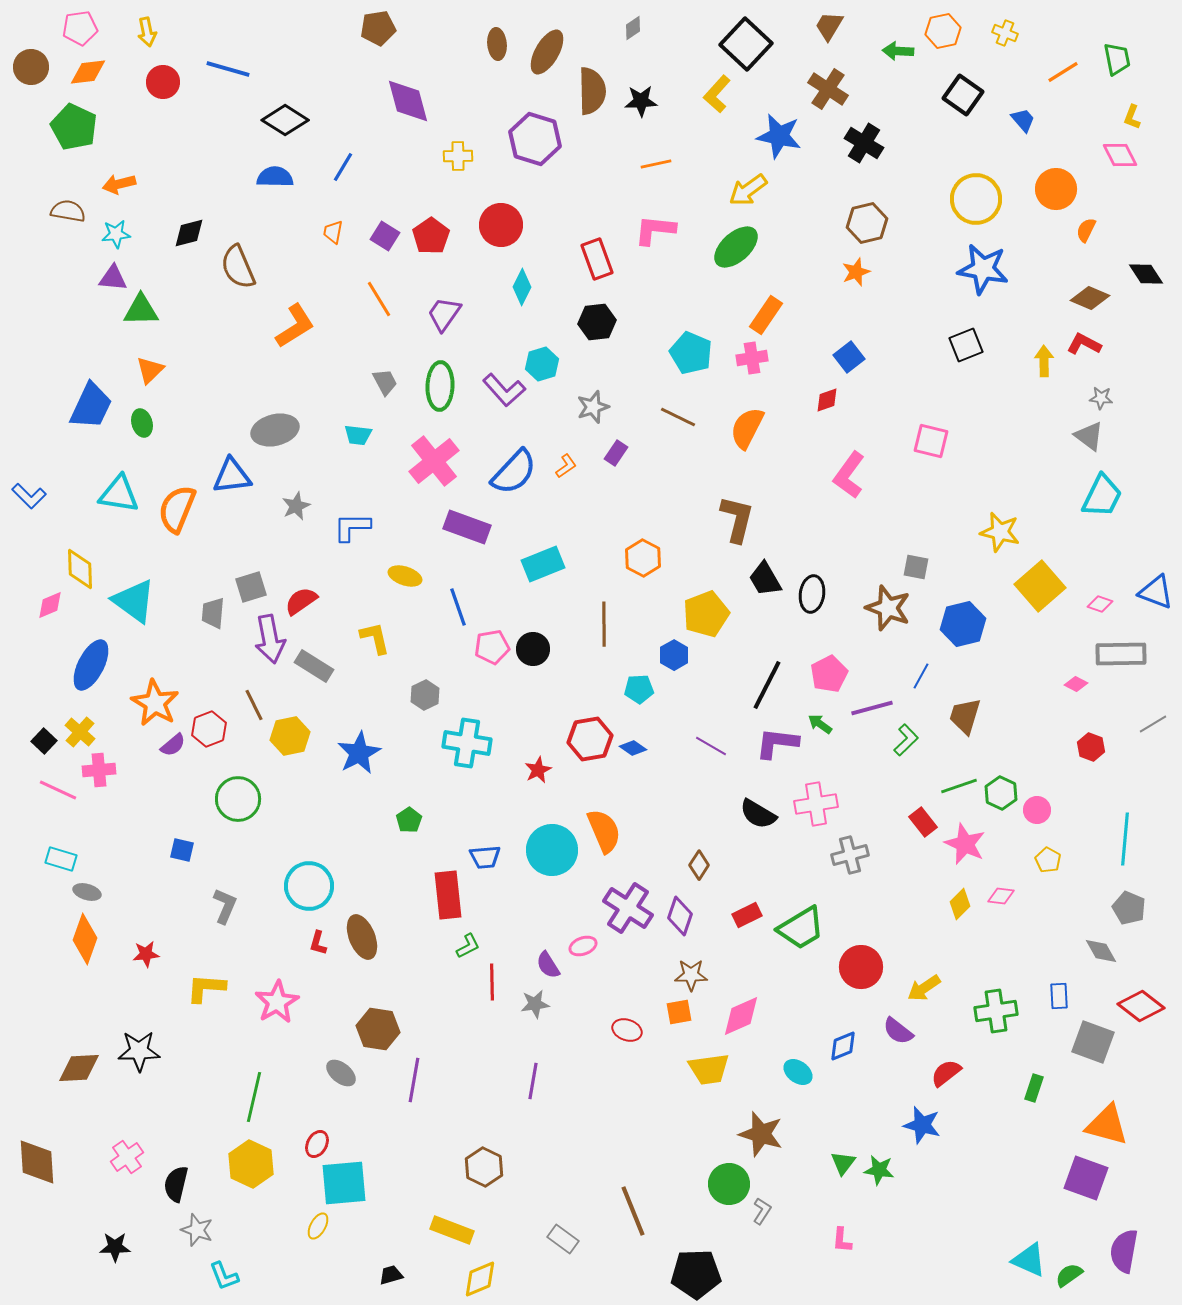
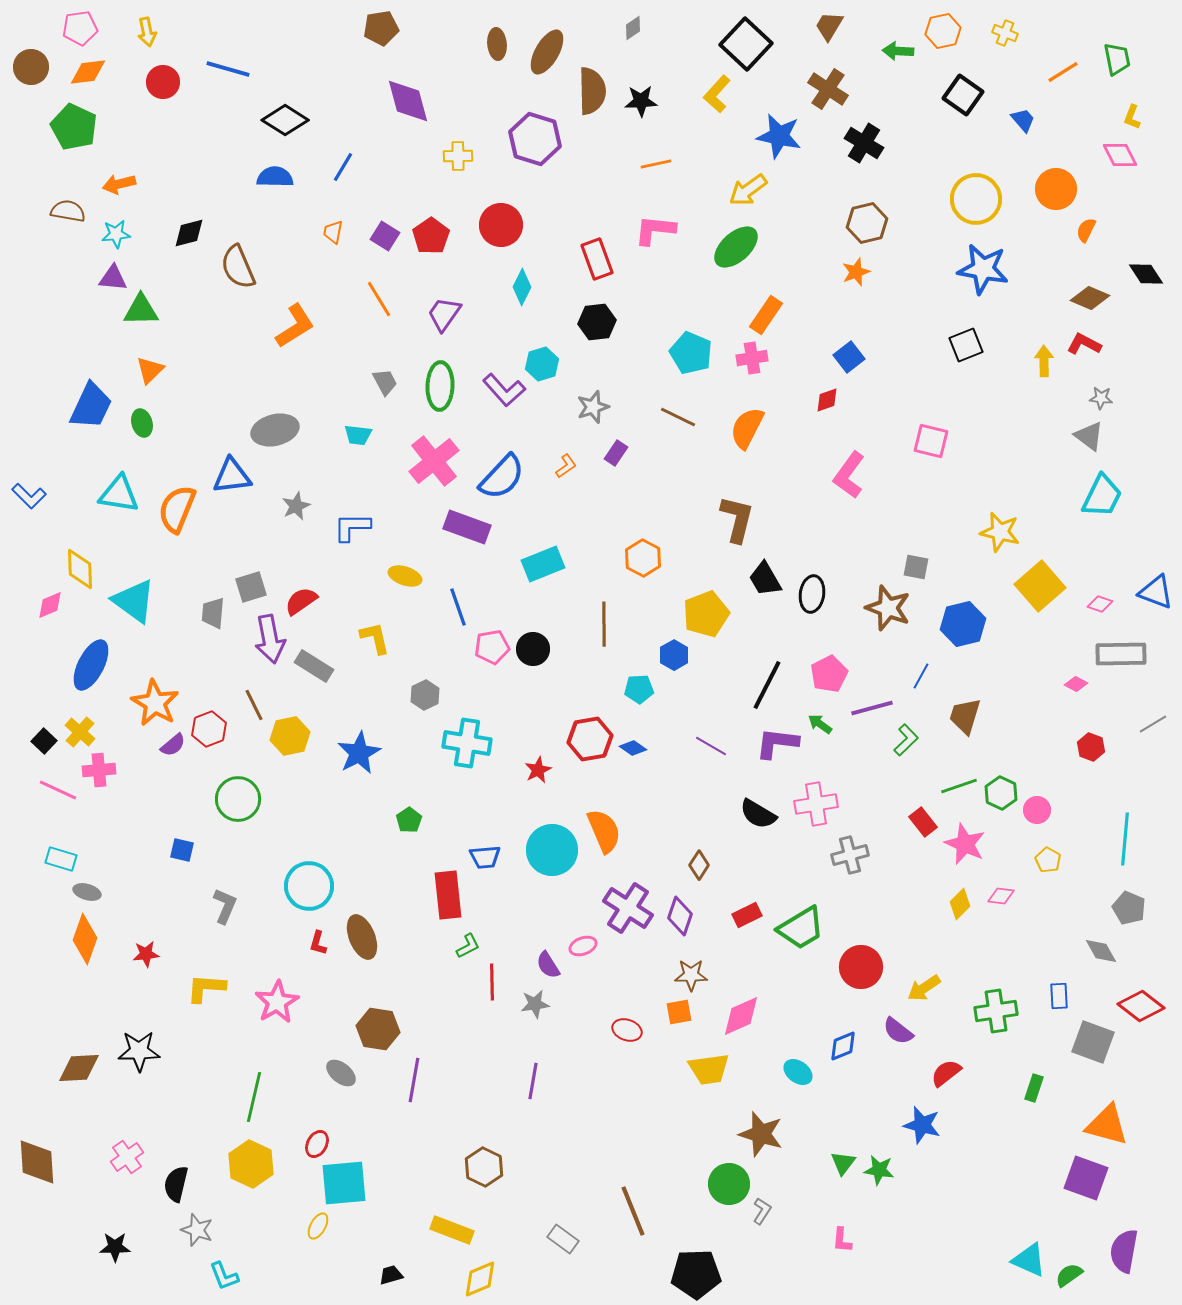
brown pentagon at (378, 28): moved 3 px right
blue semicircle at (514, 472): moved 12 px left, 5 px down
